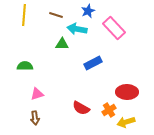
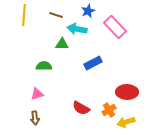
pink rectangle: moved 1 px right, 1 px up
green semicircle: moved 19 px right
